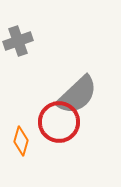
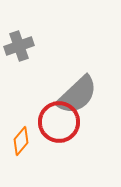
gray cross: moved 1 px right, 5 px down
orange diamond: rotated 24 degrees clockwise
